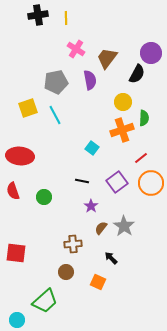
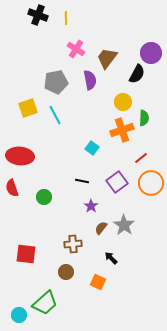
black cross: rotated 30 degrees clockwise
red semicircle: moved 1 px left, 3 px up
gray star: moved 1 px up
red square: moved 10 px right, 1 px down
green trapezoid: moved 2 px down
cyan circle: moved 2 px right, 5 px up
